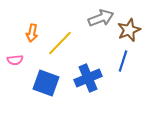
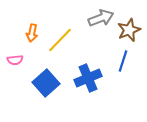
yellow line: moved 3 px up
blue square: rotated 28 degrees clockwise
